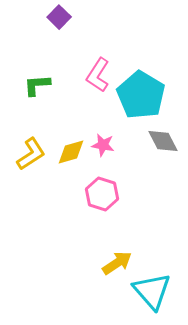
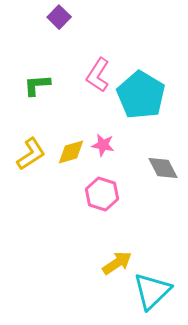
gray diamond: moved 27 px down
cyan triangle: rotated 27 degrees clockwise
